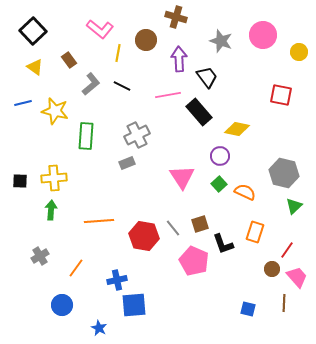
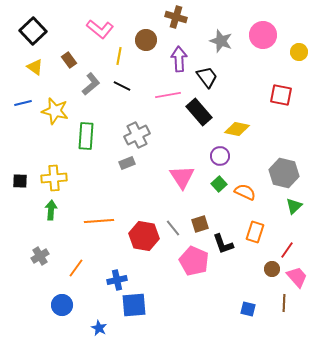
yellow line at (118, 53): moved 1 px right, 3 px down
